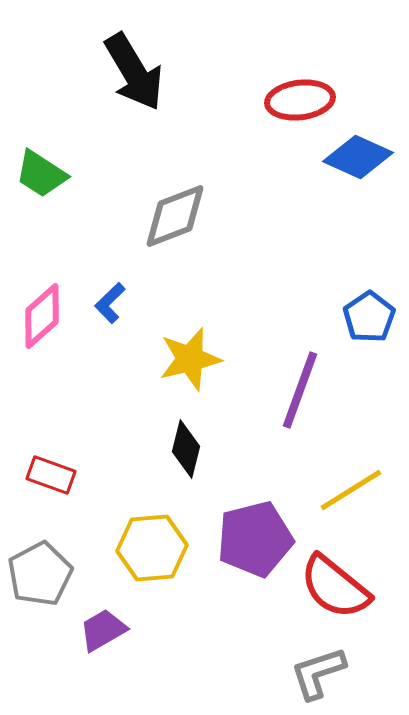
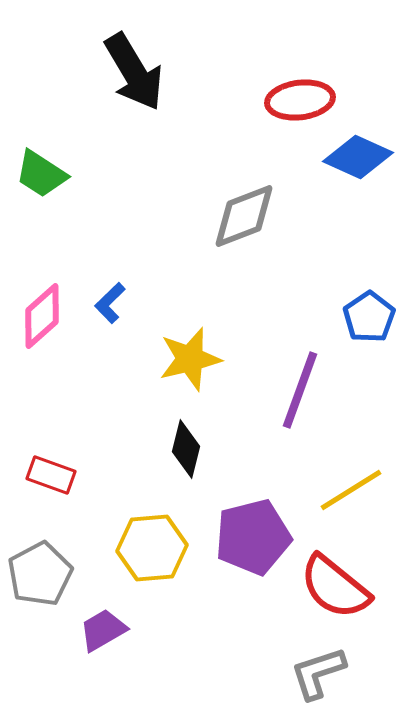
gray diamond: moved 69 px right
purple pentagon: moved 2 px left, 2 px up
